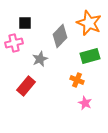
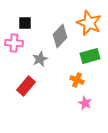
pink cross: rotated 18 degrees clockwise
